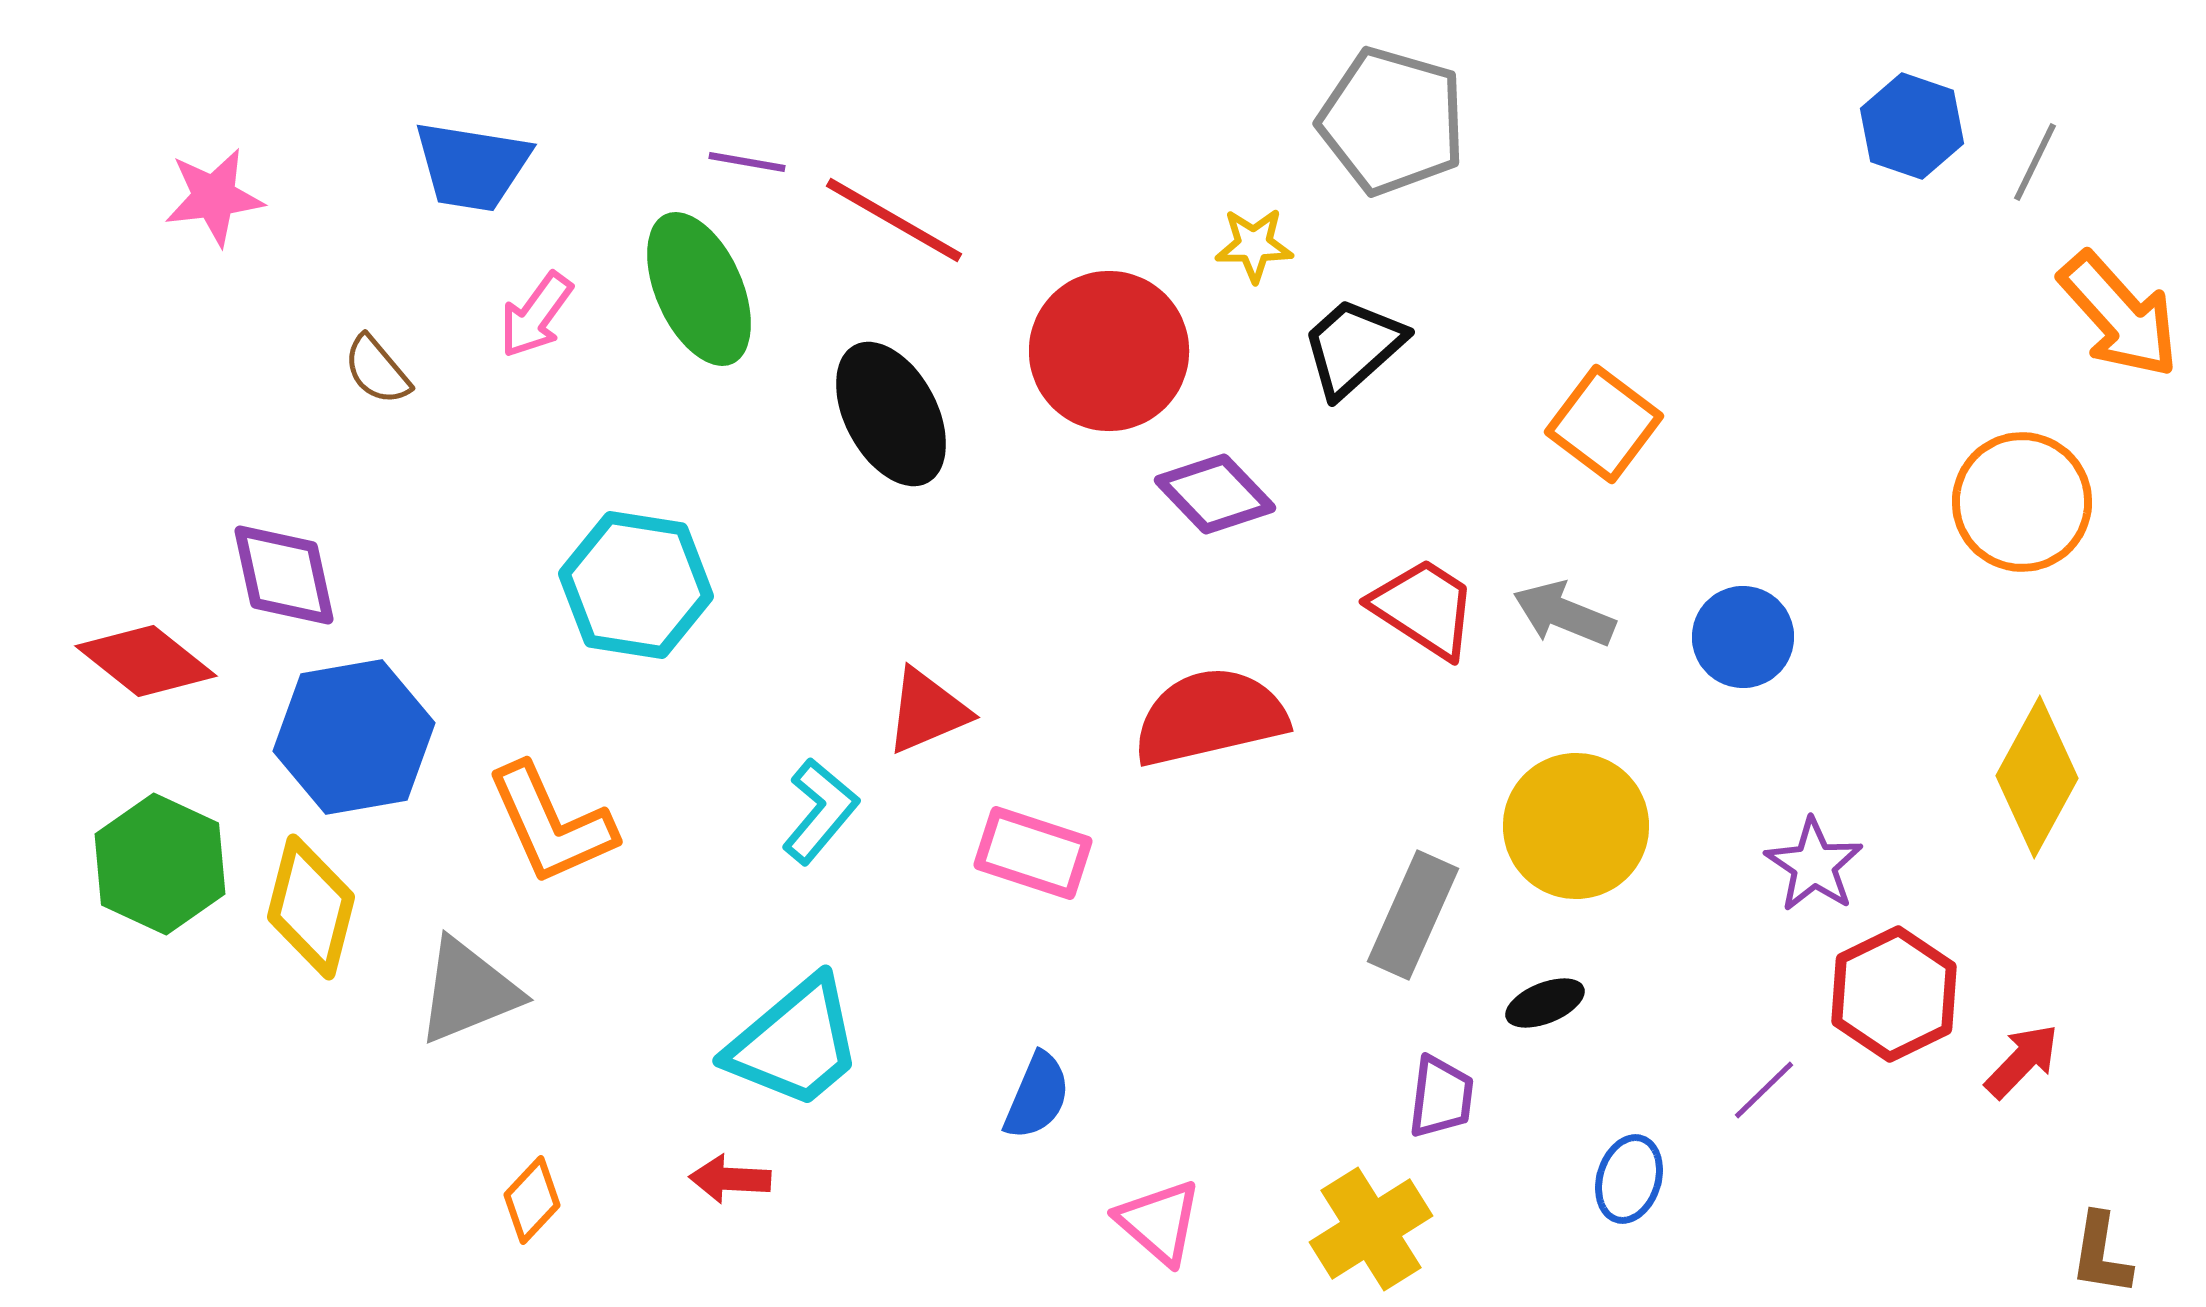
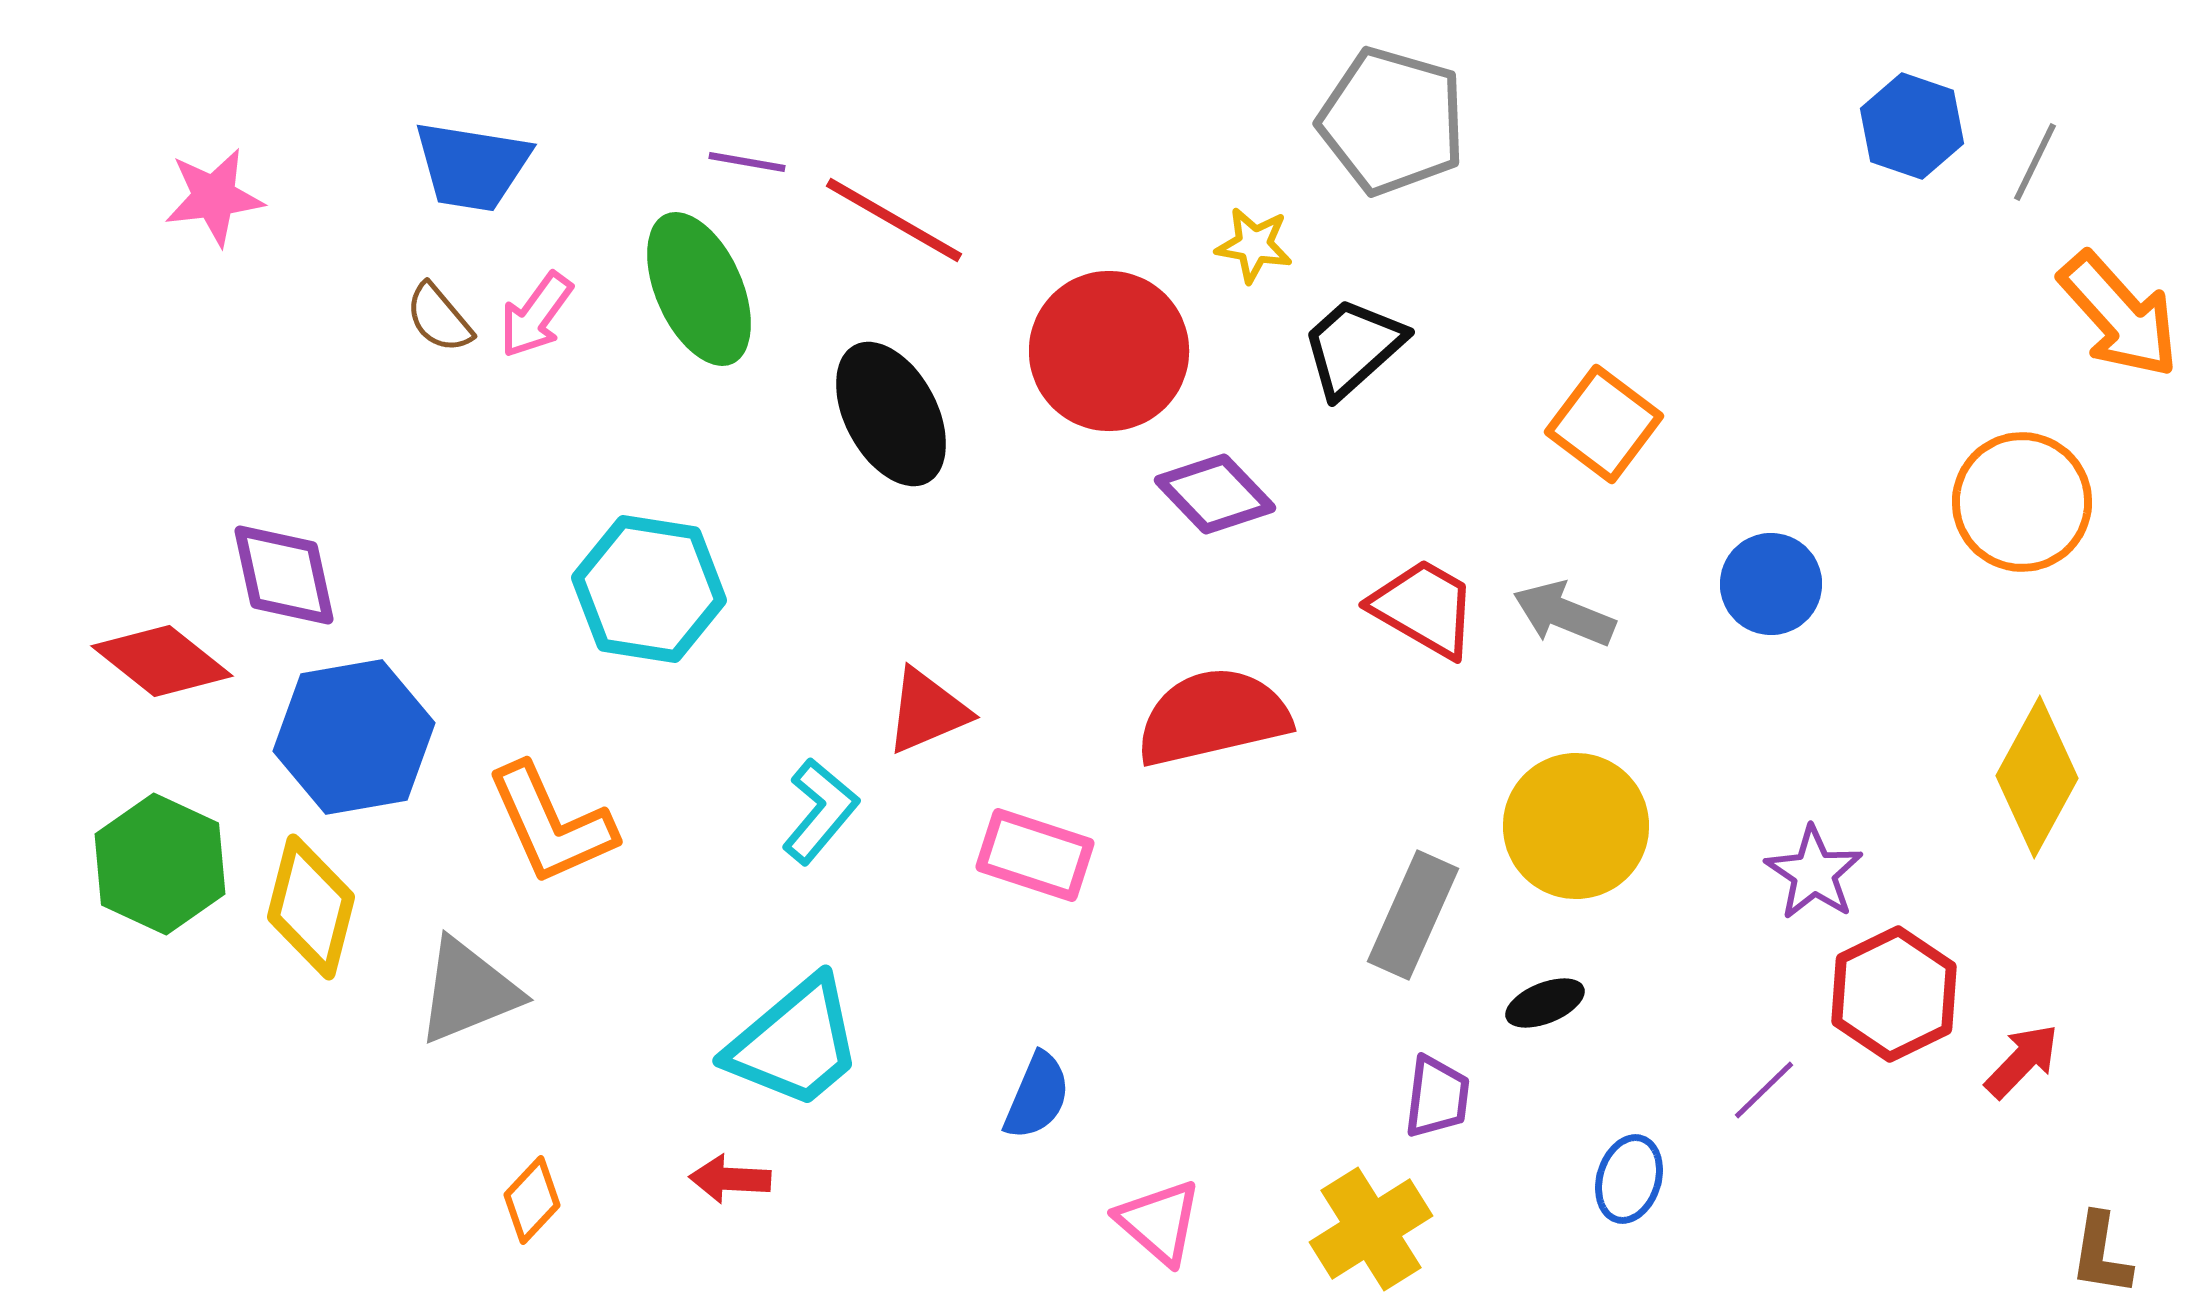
yellow star at (1254, 245): rotated 10 degrees clockwise
brown semicircle at (377, 370): moved 62 px right, 52 px up
cyan hexagon at (636, 585): moved 13 px right, 4 px down
red trapezoid at (1424, 608): rotated 3 degrees counterclockwise
blue circle at (1743, 637): moved 28 px right, 53 px up
red diamond at (146, 661): moved 16 px right
red semicircle at (1210, 717): moved 3 px right
pink rectangle at (1033, 853): moved 2 px right, 2 px down
purple star at (1814, 865): moved 8 px down
purple trapezoid at (1441, 1097): moved 4 px left
